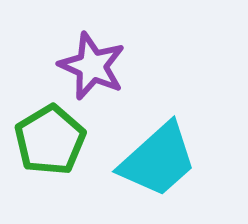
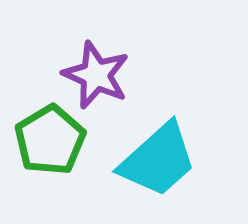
purple star: moved 4 px right, 9 px down
